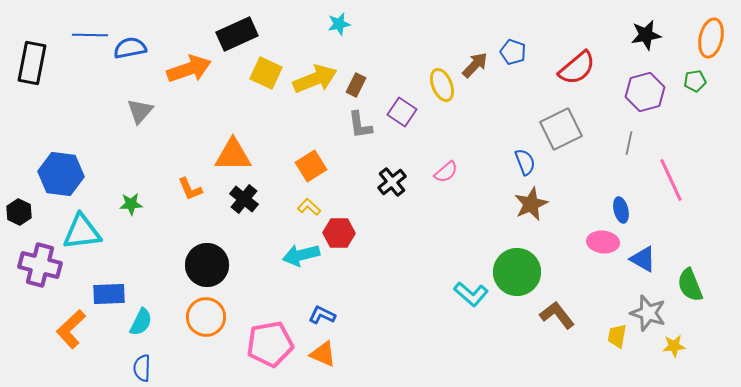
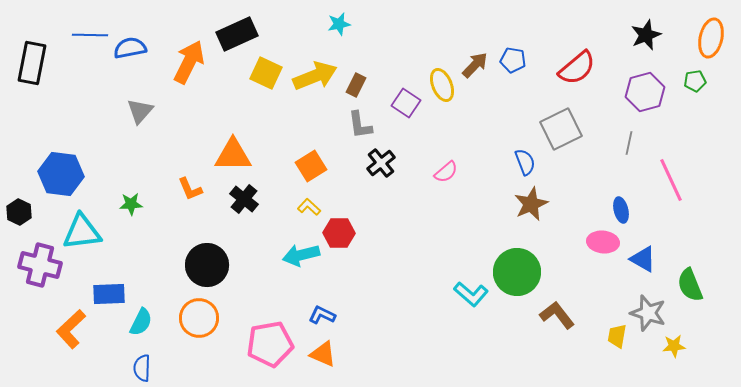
black star at (646, 35): rotated 12 degrees counterclockwise
blue pentagon at (513, 52): moved 8 px down; rotated 10 degrees counterclockwise
orange arrow at (189, 69): moved 7 px up; rotated 45 degrees counterclockwise
yellow arrow at (315, 79): moved 3 px up
purple square at (402, 112): moved 4 px right, 9 px up
black cross at (392, 182): moved 11 px left, 19 px up
orange circle at (206, 317): moved 7 px left, 1 px down
